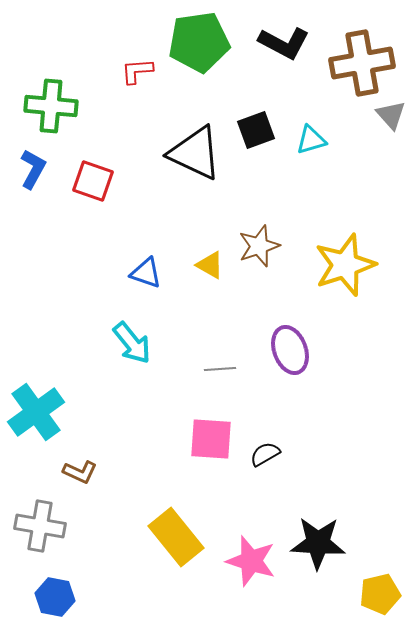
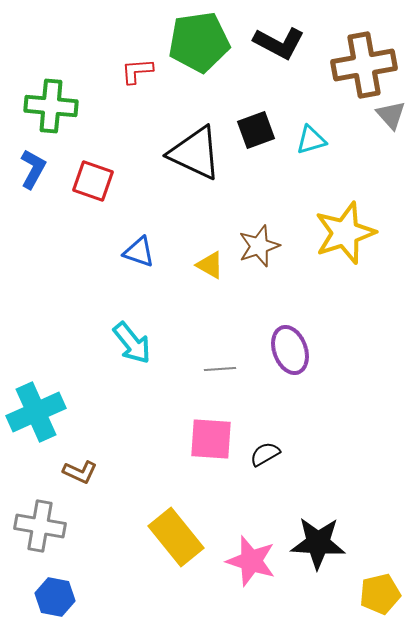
black L-shape: moved 5 px left
brown cross: moved 2 px right, 2 px down
yellow star: moved 32 px up
blue triangle: moved 7 px left, 21 px up
cyan cross: rotated 12 degrees clockwise
